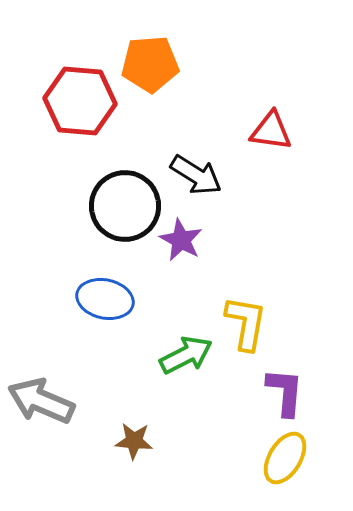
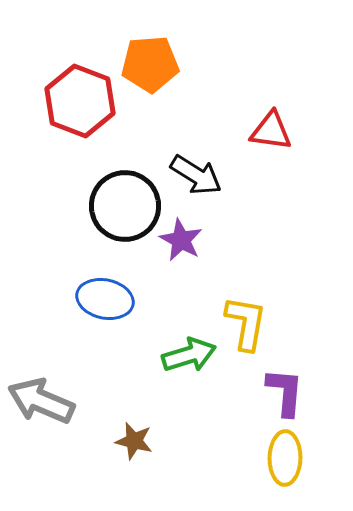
red hexagon: rotated 16 degrees clockwise
green arrow: moved 3 px right; rotated 10 degrees clockwise
brown star: rotated 9 degrees clockwise
yellow ellipse: rotated 30 degrees counterclockwise
